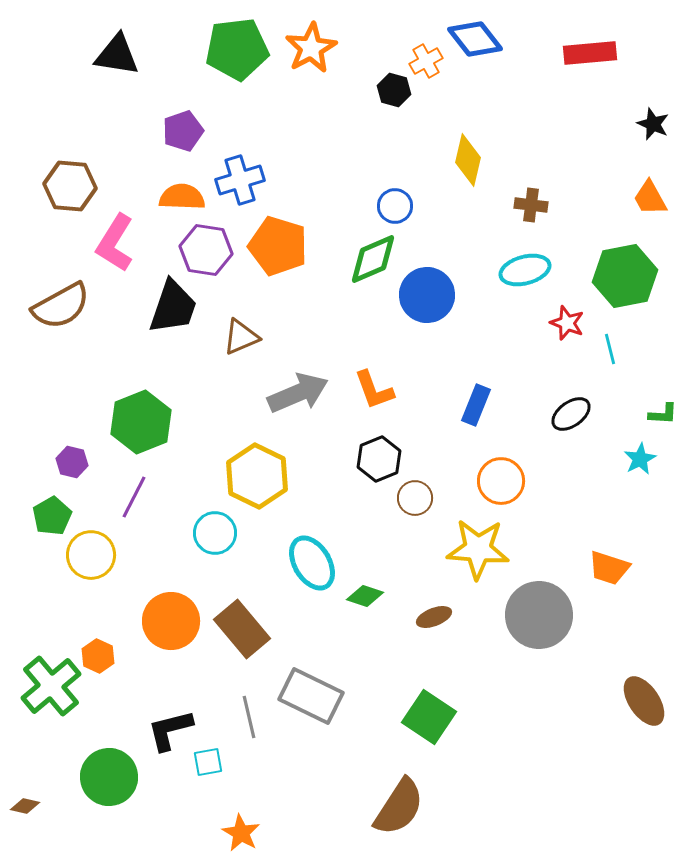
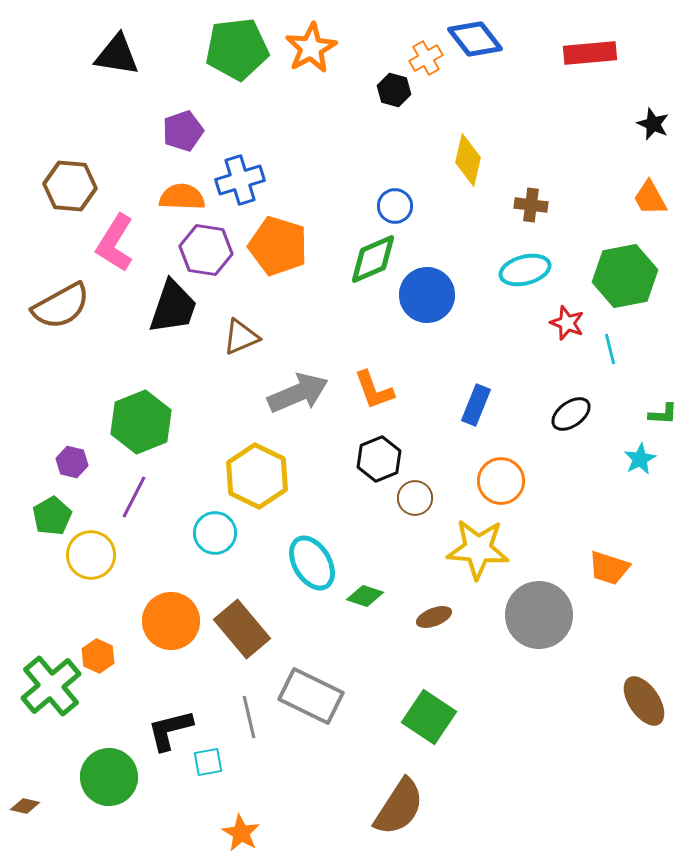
orange cross at (426, 61): moved 3 px up
